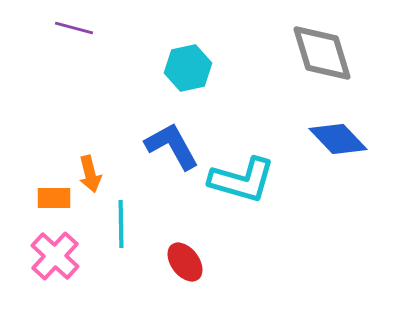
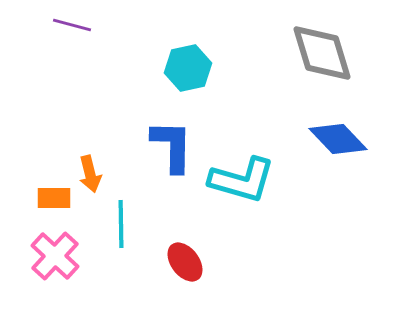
purple line: moved 2 px left, 3 px up
blue L-shape: rotated 30 degrees clockwise
